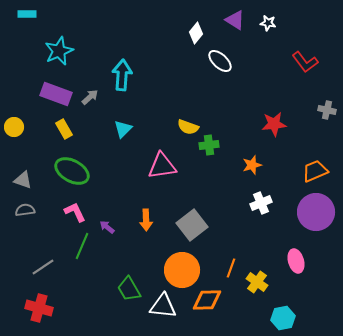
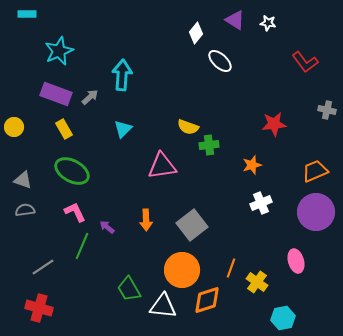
orange diamond: rotated 16 degrees counterclockwise
